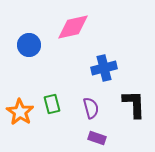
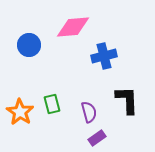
pink diamond: rotated 8 degrees clockwise
blue cross: moved 12 px up
black L-shape: moved 7 px left, 4 px up
purple semicircle: moved 2 px left, 4 px down
purple rectangle: rotated 54 degrees counterclockwise
